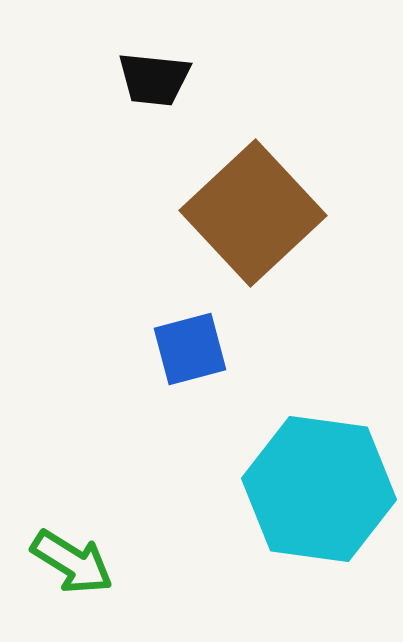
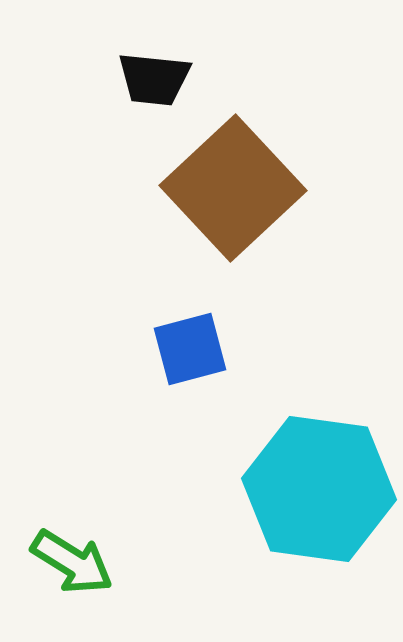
brown square: moved 20 px left, 25 px up
